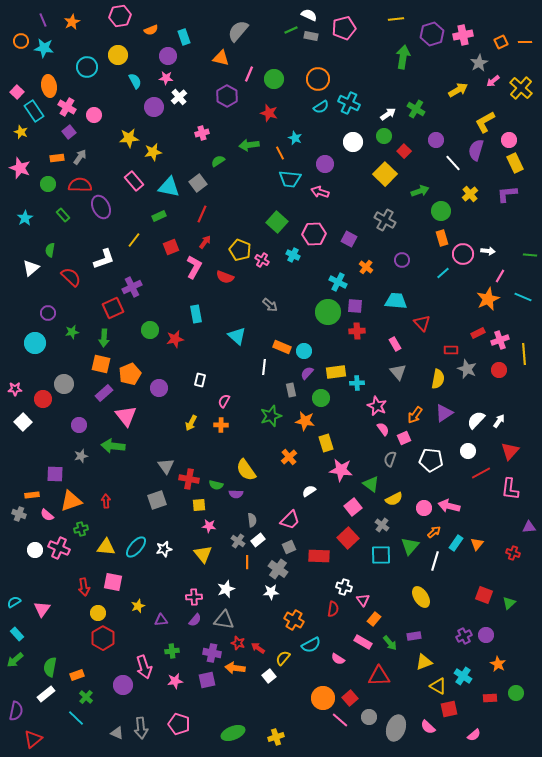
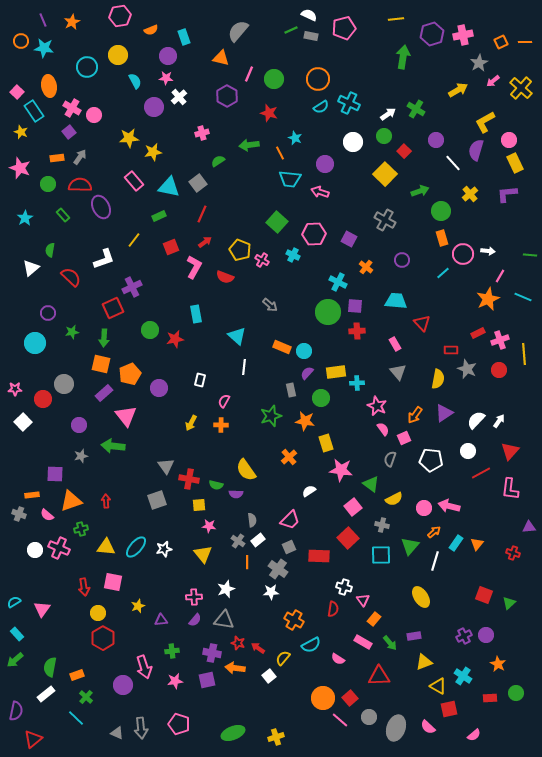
pink cross at (67, 107): moved 5 px right, 1 px down
red arrow at (205, 242): rotated 16 degrees clockwise
white line at (264, 367): moved 20 px left
gray cross at (382, 525): rotated 24 degrees counterclockwise
